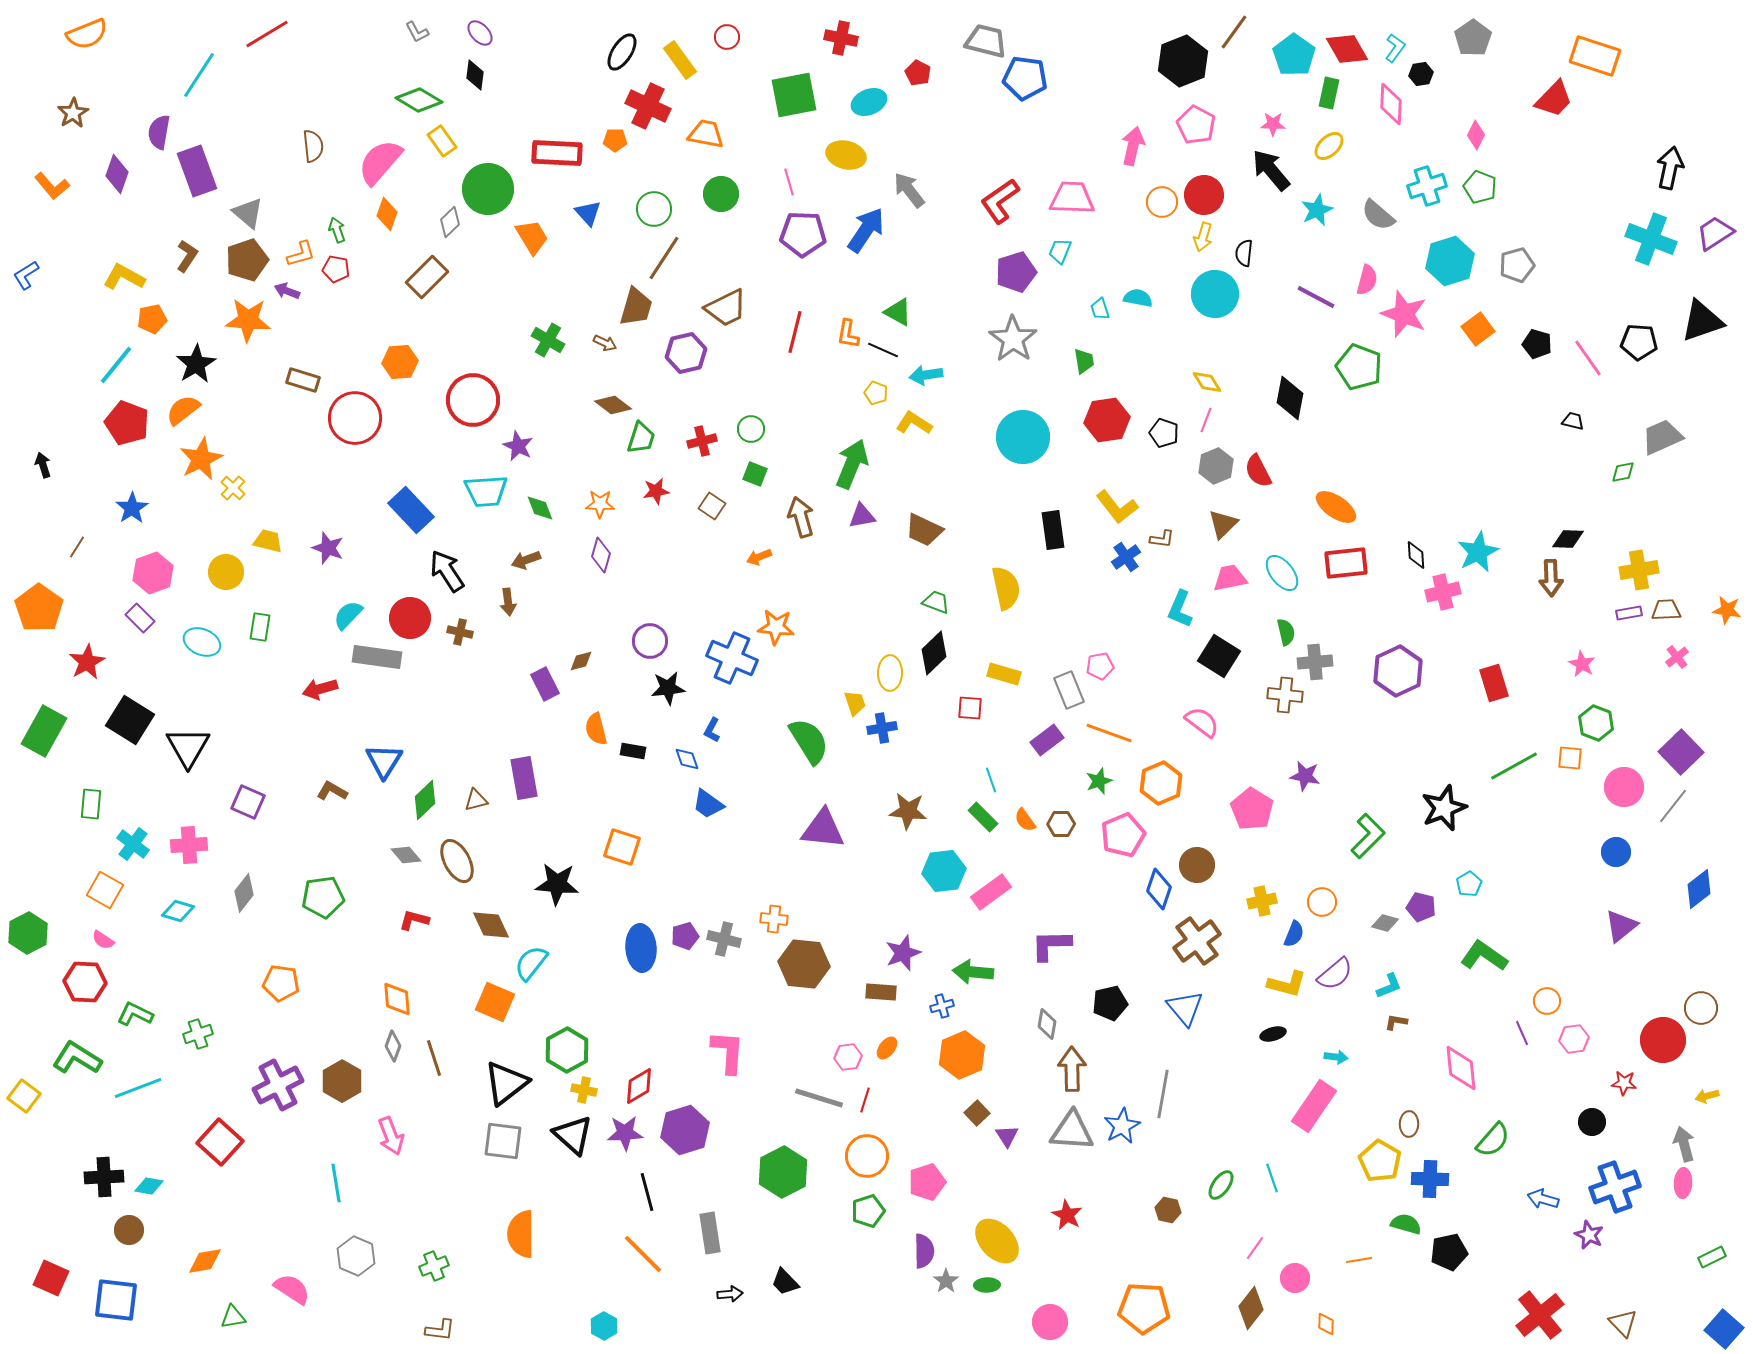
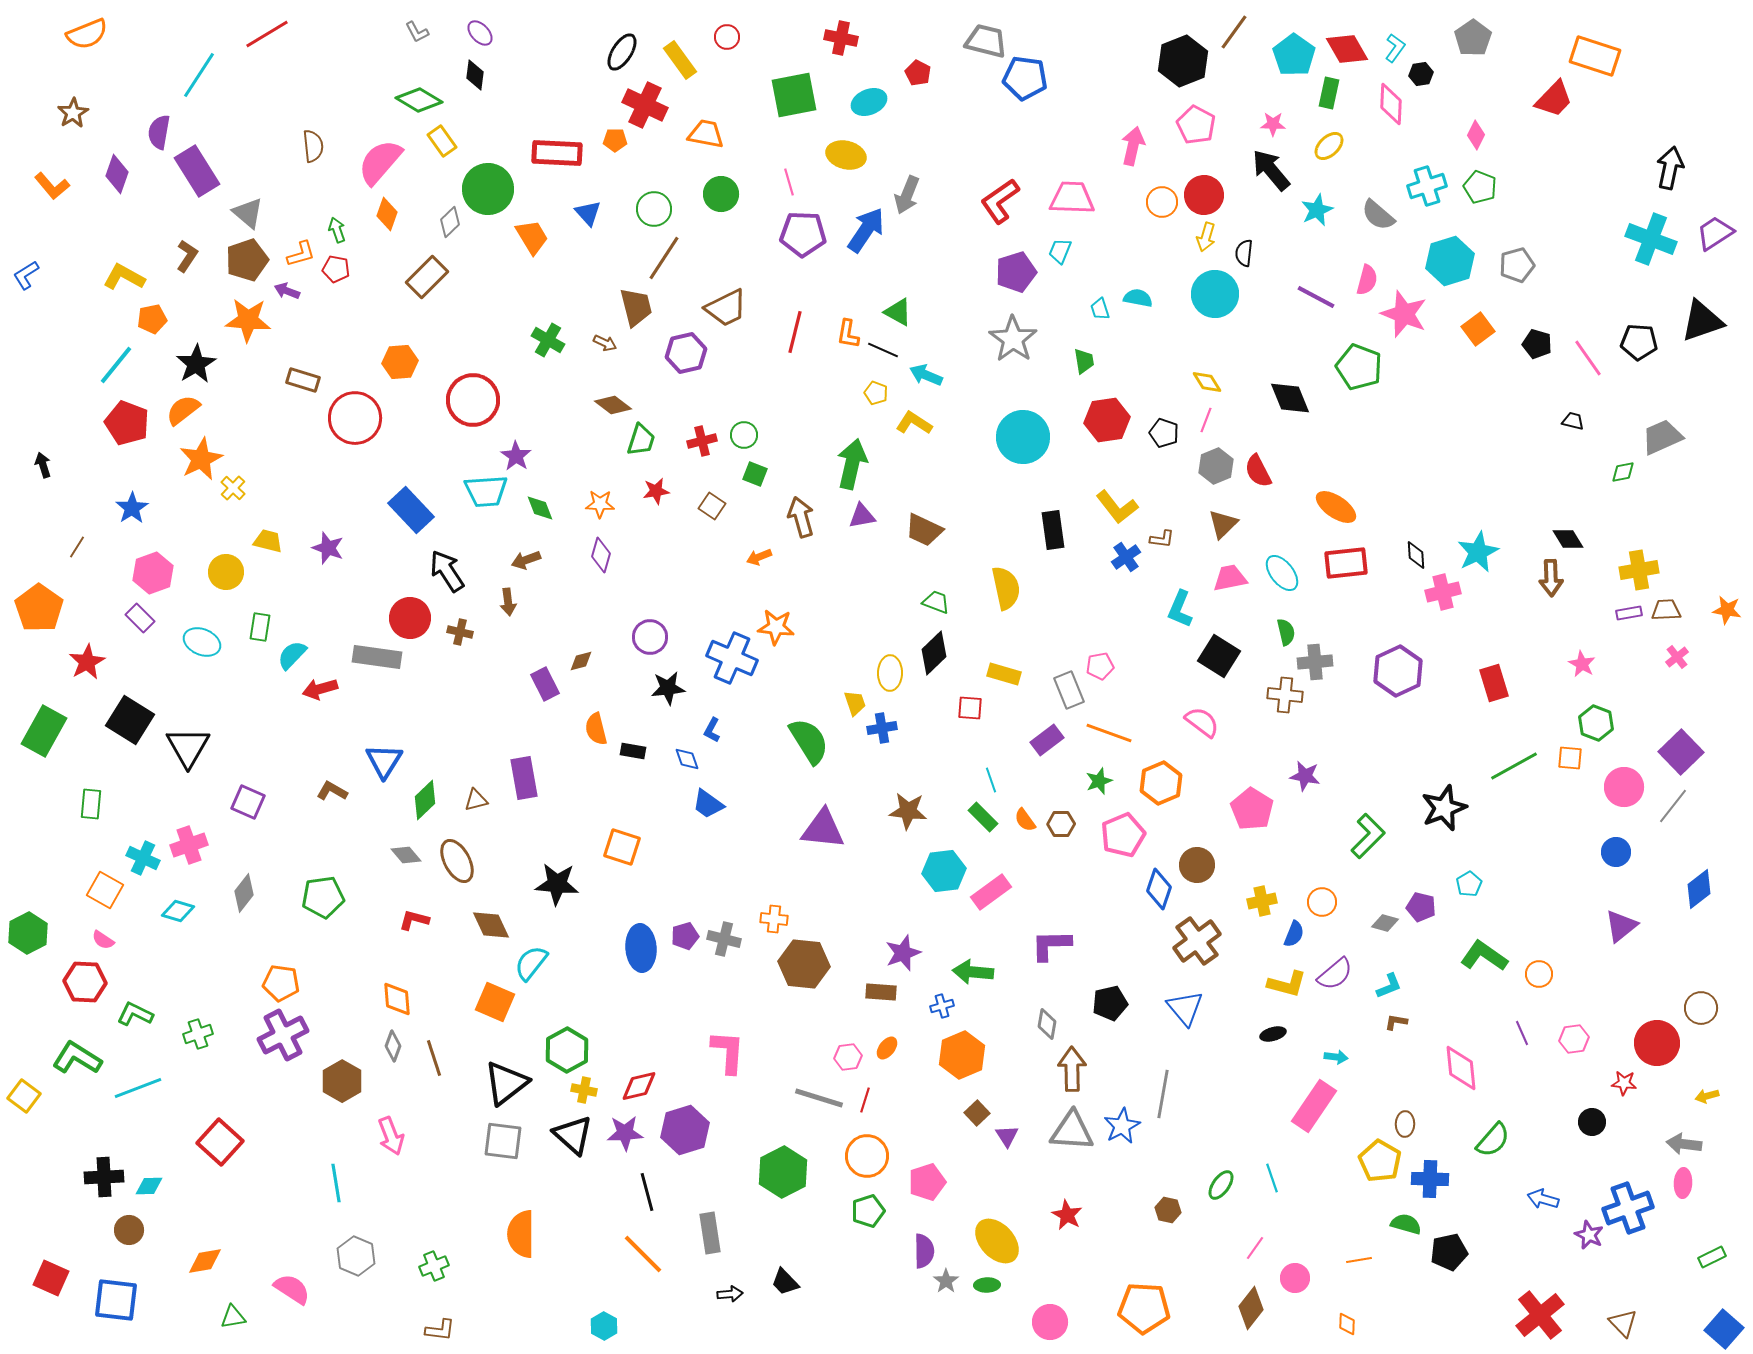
red cross at (648, 106): moved 3 px left, 1 px up
purple rectangle at (197, 171): rotated 12 degrees counterclockwise
gray arrow at (909, 190): moved 2 px left, 5 px down; rotated 120 degrees counterclockwise
yellow arrow at (1203, 237): moved 3 px right
brown trapezoid at (636, 307): rotated 30 degrees counterclockwise
cyan arrow at (926, 375): rotated 32 degrees clockwise
black diamond at (1290, 398): rotated 33 degrees counterclockwise
green circle at (751, 429): moved 7 px left, 6 px down
green trapezoid at (641, 438): moved 2 px down
purple star at (518, 446): moved 2 px left, 10 px down; rotated 8 degrees clockwise
green arrow at (852, 464): rotated 9 degrees counterclockwise
black diamond at (1568, 539): rotated 56 degrees clockwise
cyan semicircle at (348, 615): moved 56 px left, 40 px down
purple circle at (650, 641): moved 4 px up
cyan cross at (133, 844): moved 10 px right, 14 px down; rotated 12 degrees counterclockwise
pink cross at (189, 845): rotated 15 degrees counterclockwise
orange circle at (1547, 1001): moved 8 px left, 27 px up
red circle at (1663, 1040): moved 6 px left, 3 px down
purple cross at (278, 1085): moved 5 px right, 50 px up
red diamond at (639, 1086): rotated 18 degrees clockwise
brown ellipse at (1409, 1124): moved 4 px left
gray arrow at (1684, 1144): rotated 68 degrees counterclockwise
cyan diamond at (149, 1186): rotated 12 degrees counterclockwise
blue cross at (1615, 1187): moved 13 px right, 21 px down
orange diamond at (1326, 1324): moved 21 px right
